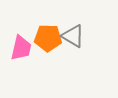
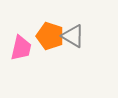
orange pentagon: moved 2 px right, 2 px up; rotated 16 degrees clockwise
